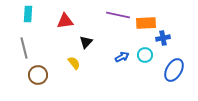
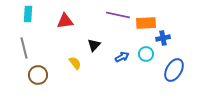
black triangle: moved 8 px right, 3 px down
cyan circle: moved 1 px right, 1 px up
yellow semicircle: moved 1 px right
